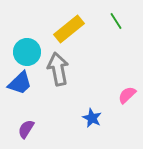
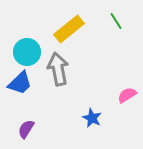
pink semicircle: rotated 12 degrees clockwise
